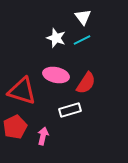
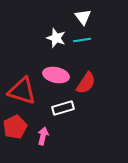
cyan line: rotated 18 degrees clockwise
white rectangle: moved 7 px left, 2 px up
